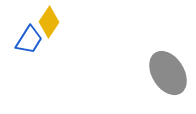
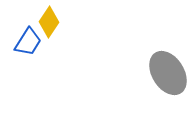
blue trapezoid: moved 1 px left, 2 px down
